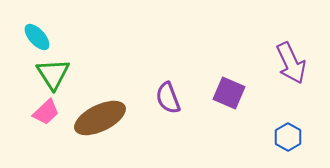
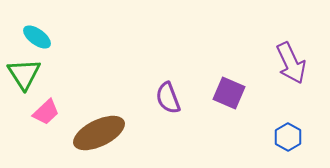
cyan ellipse: rotated 12 degrees counterclockwise
green triangle: moved 29 px left
brown ellipse: moved 1 px left, 15 px down
